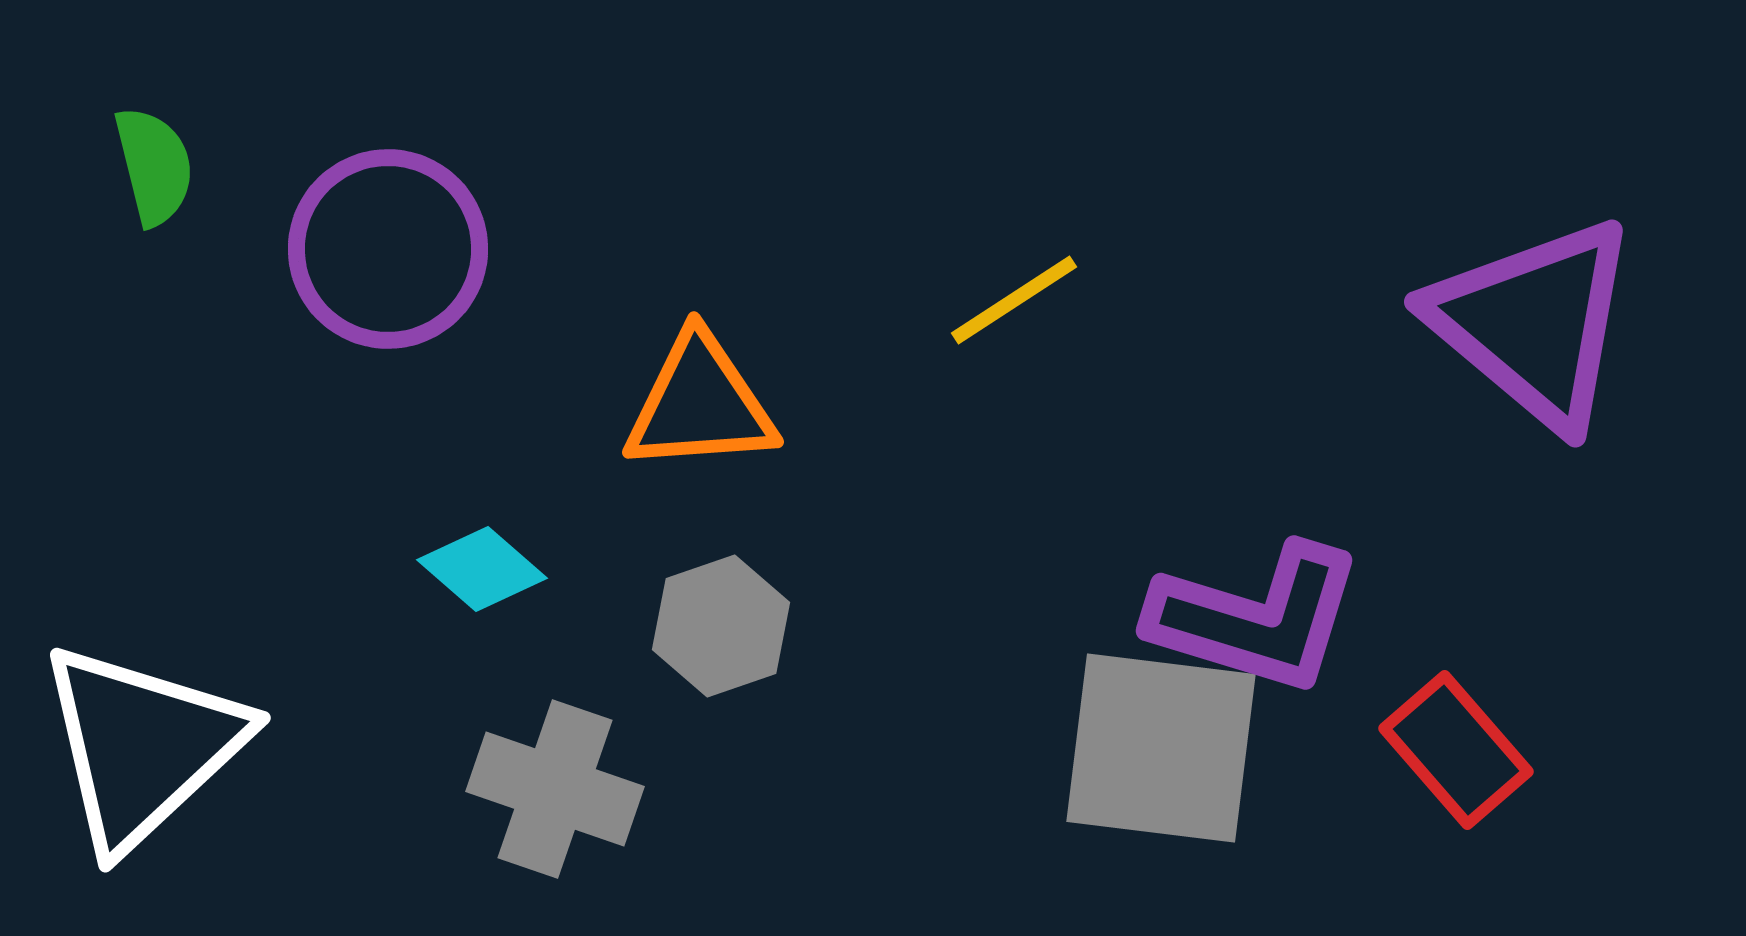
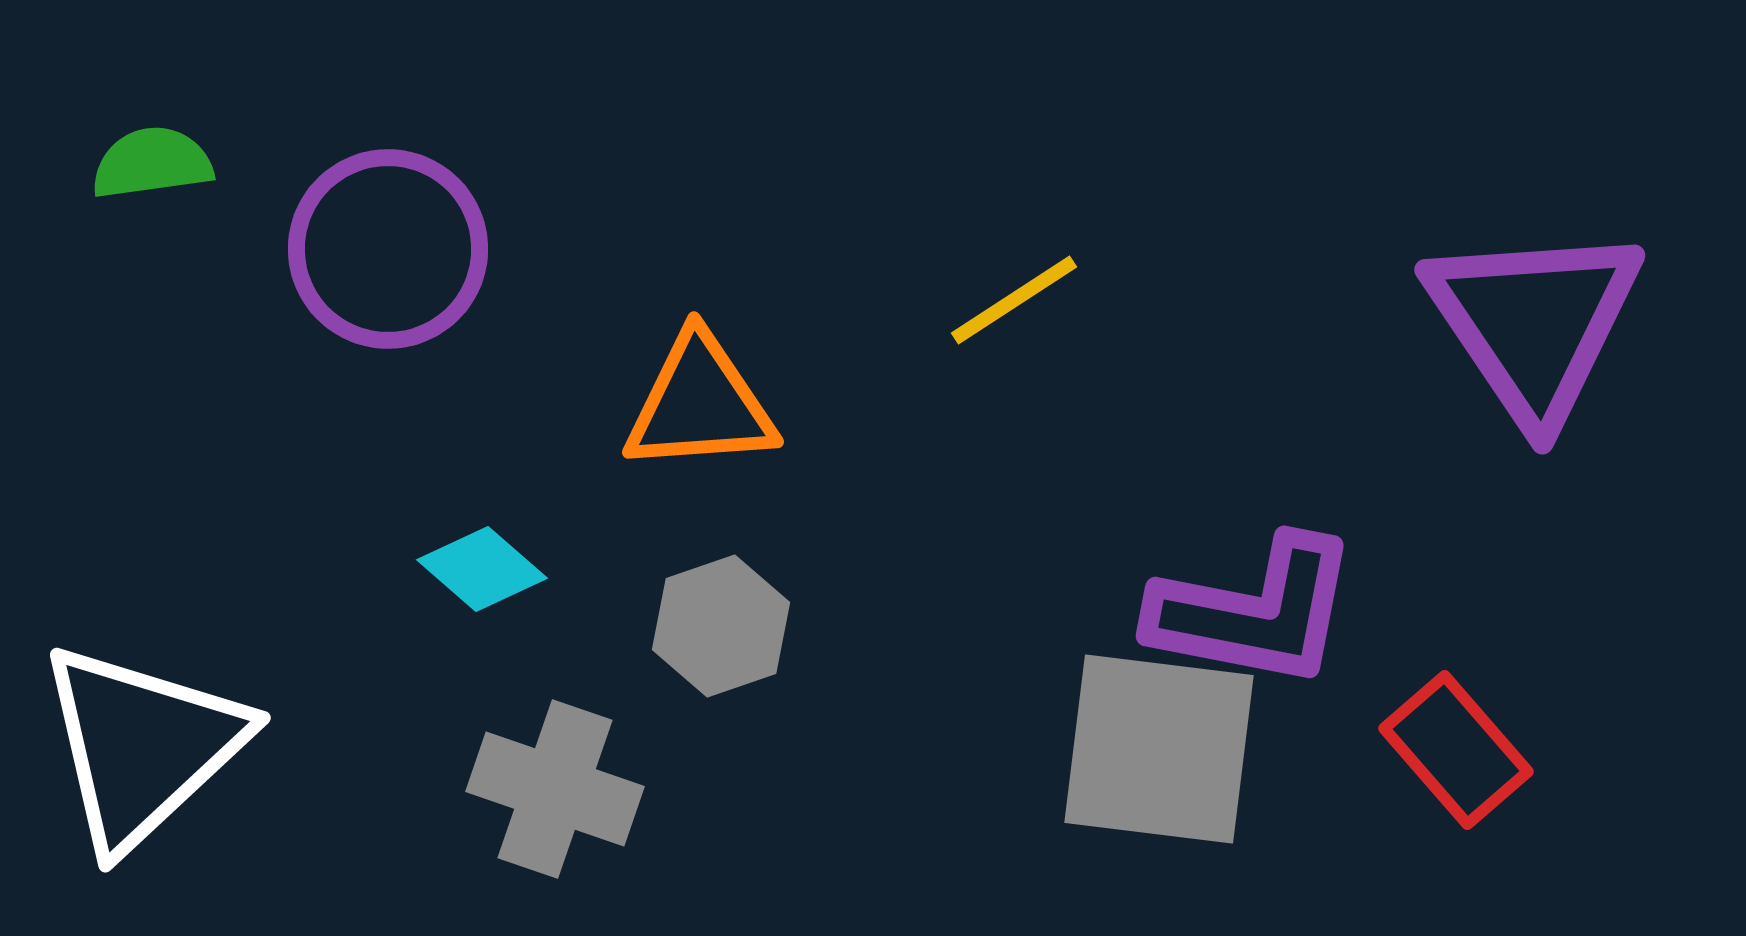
green semicircle: moved 2 px left, 3 px up; rotated 84 degrees counterclockwise
purple triangle: rotated 16 degrees clockwise
purple L-shape: moved 2 px left, 6 px up; rotated 6 degrees counterclockwise
gray square: moved 2 px left, 1 px down
